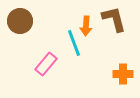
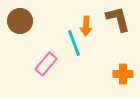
brown L-shape: moved 4 px right
